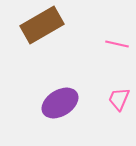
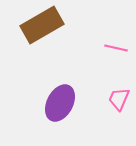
pink line: moved 1 px left, 4 px down
purple ellipse: rotated 30 degrees counterclockwise
